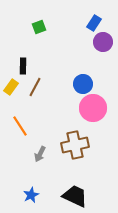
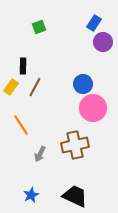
orange line: moved 1 px right, 1 px up
